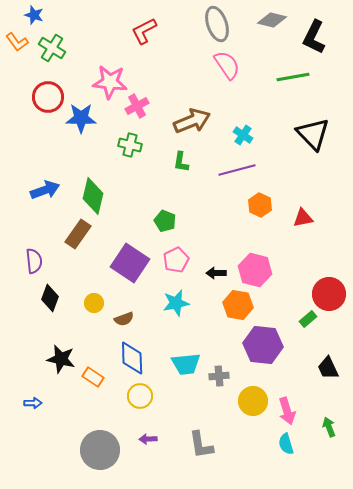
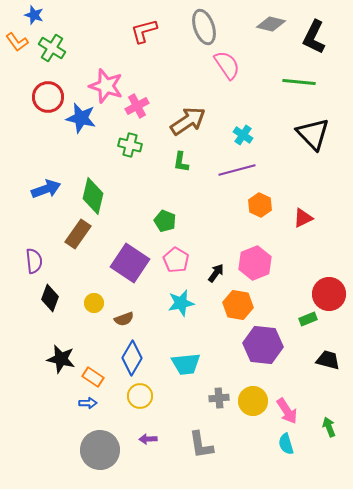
gray diamond at (272, 20): moved 1 px left, 4 px down
gray ellipse at (217, 24): moved 13 px left, 3 px down
red L-shape at (144, 31): rotated 12 degrees clockwise
green line at (293, 77): moved 6 px right, 5 px down; rotated 16 degrees clockwise
pink star at (110, 82): moved 4 px left, 4 px down; rotated 12 degrees clockwise
blue star at (81, 118): rotated 12 degrees clockwise
brown arrow at (192, 121): moved 4 px left; rotated 12 degrees counterclockwise
blue arrow at (45, 190): moved 1 px right, 1 px up
red triangle at (303, 218): rotated 15 degrees counterclockwise
pink pentagon at (176, 260): rotated 15 degrees counterclockwise
pink hexagon at (255, 270): moved 7 px up; rotated 24 degrees clockwise
black arrow at (216, 273): rotated 126 degrees clockwise
cyan star at (176, 303): moved 5 px right
green rectangle at (308, 319): rotated 18 degrees clockwise
blue diamond at (132, 358): rotated 32 degrees clockwise
black trapezoid at (328, 368): moved 8 px up; rotated 130 degrees clockwise
gray cross at (219, 376): moved 22 px down
blue arrow at (33, 403): moved 55 px right
pink arrow at (287, 411): rotated 16 degrees counterclockwise
